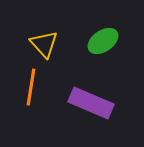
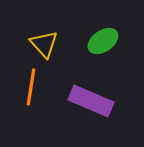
purple rectangle: moved 2 px up
